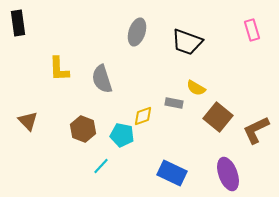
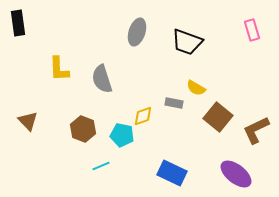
cyan line: rotated 24 degrees clockwise
purple ellipse: moved 8 px right; rotated 32 degrees counterclockwise
